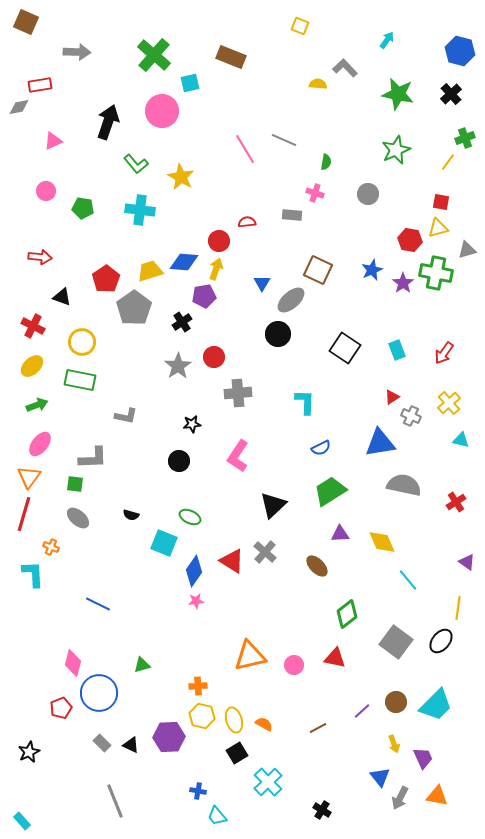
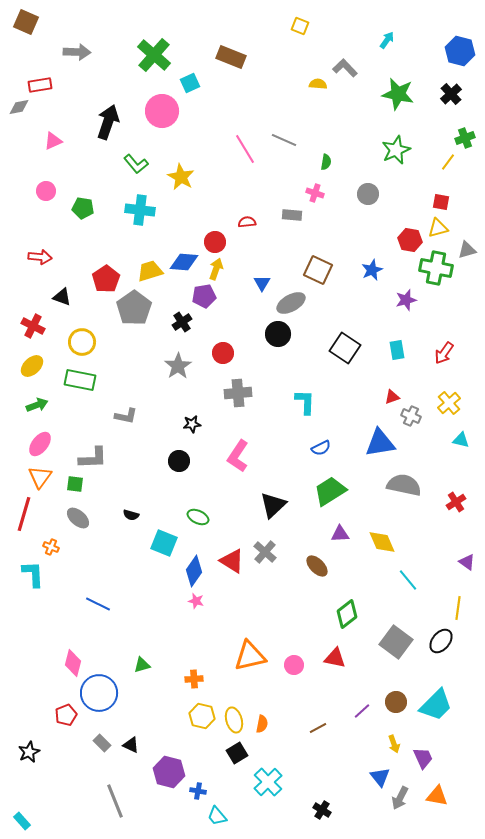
cyan square at (190, 83): rotated 12 degrees counterclockwise
red circle at (219, 241): moved 4 px left, 1 px down
green cross at (436, 273): moved 5 px up
purple star at (403, 283): moved 3 px right, 17 px down; rotated 20 degrees clockwise
gray ellipse at (291, 300): moved 3 px down; rotated 12 degrees clockwise
cyan rectangle at (397, 350): rotated 12 degrees clockwise
red circle at (214, 357): moved 9 px right, 4 px up
red triangle at (392, 397): rotated 14 degrees clockwise
orange triangle at (29, 477): moved 11 px right
green ellipse at (190, 517): moved 8 px right
pink star at (196, 601): rotated 21 degrees clockwise
orange cross at (198, 686): moved 4 px left, 7 px up
red pentagon at (61, 708): moved 5 px right, 7 px down
orange semicircle at (264, 724): moved 2 px left; rotated 72 degrees clockwise
purple hexagon at (169, 737): moved 35 px down; rotated 16 degrees clockwise
